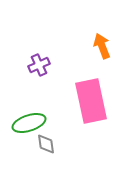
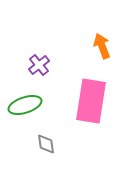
purple cross: rotated 15 degrees counterclockwise
pink rectangle: rotated 21 degrees clockwise
green ellipse: moved 4 px left, 18 px up
